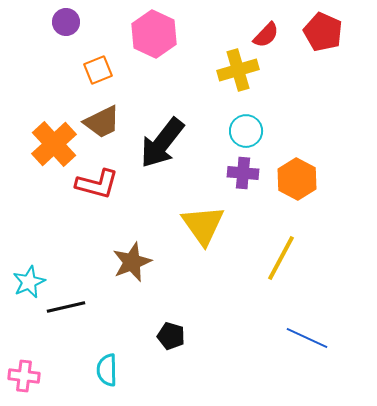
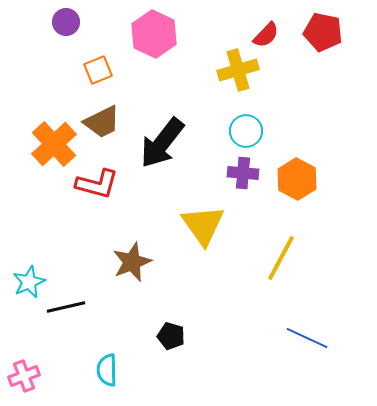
red pentagon: rotated 12 degrees counterclockwise
pink cross: rotated 28 degrees counterclockwise
